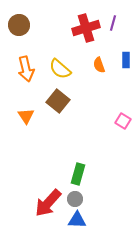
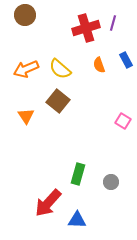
brown circle: moved 6 px right, 10 px up
blue rectangle: rotated 28 degrees counterclockwise
orange arrow: rotated 80 degrees clockwise
gray circle: moved 36 px right, 17 px up
